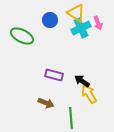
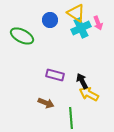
purple rectangle: moved 1 px right
black arrow: rotated 28 degrees clockwise
yellow arrow: rotated 30 degrees counterclockwise
